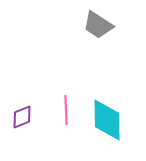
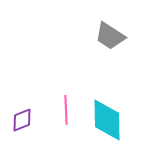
gray trapezoid: moved 12 px right, 11 px down
purple diamond: moved 3 px down
